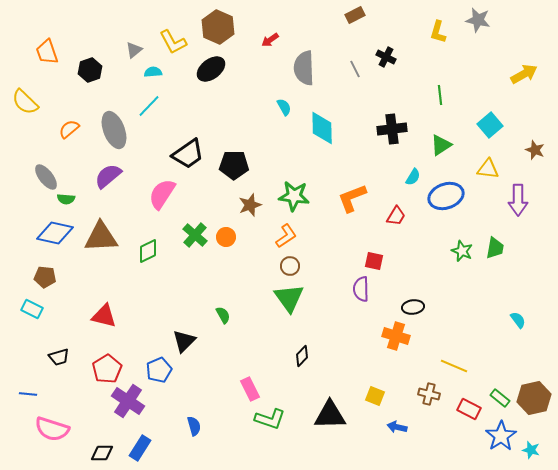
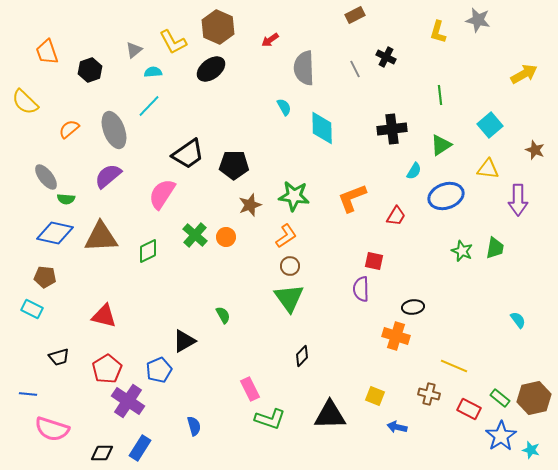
cyan semicircle at (413, 177): moved 1 px right, 6 px up
black triangle at (184, 341): rotated 15 degrees clockwise
